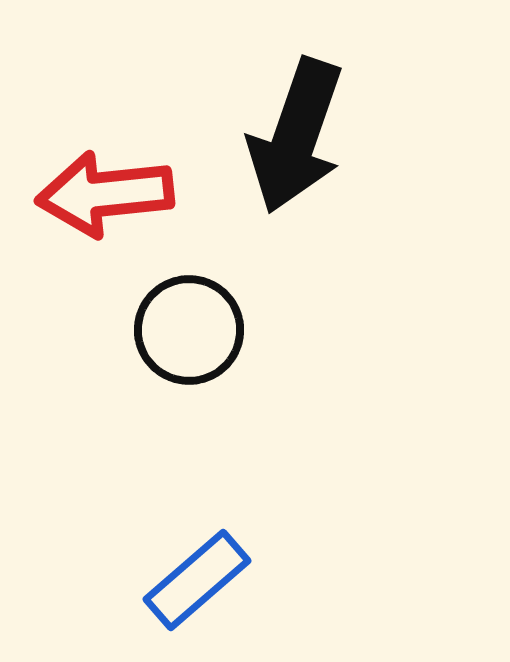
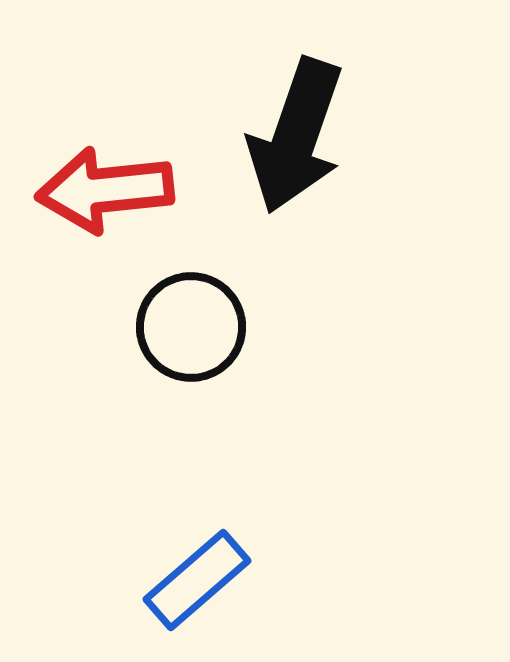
red arrow: moved 4 px up
black circle: moved 2 px right, 3 px up
